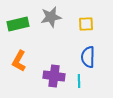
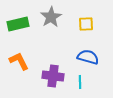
gray star: rotated 20 degrees counterclockwise
blue semicircle: rotated 105 degrees clockwise
orange L-shape: rotated 125 degrees clockwise
purple cross: moved 1 px left
cyan line: moved 1 px right, 1 px down
